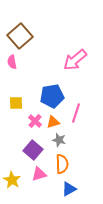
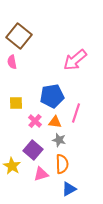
brown square: moved 1 px left; rotated 10 degrees counterclockwise
orange triangle: moved 2 px right; rotated 24 degrees clockwise
pink triangle: moved 2 px right
yellow star: moved 14 px up
